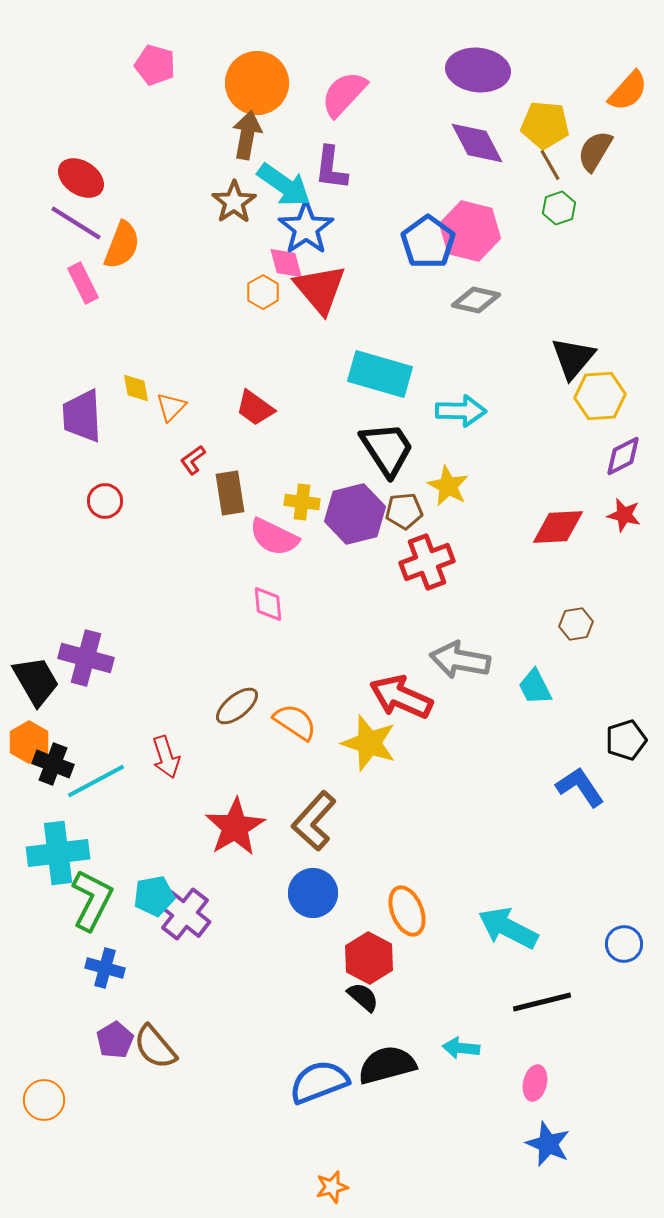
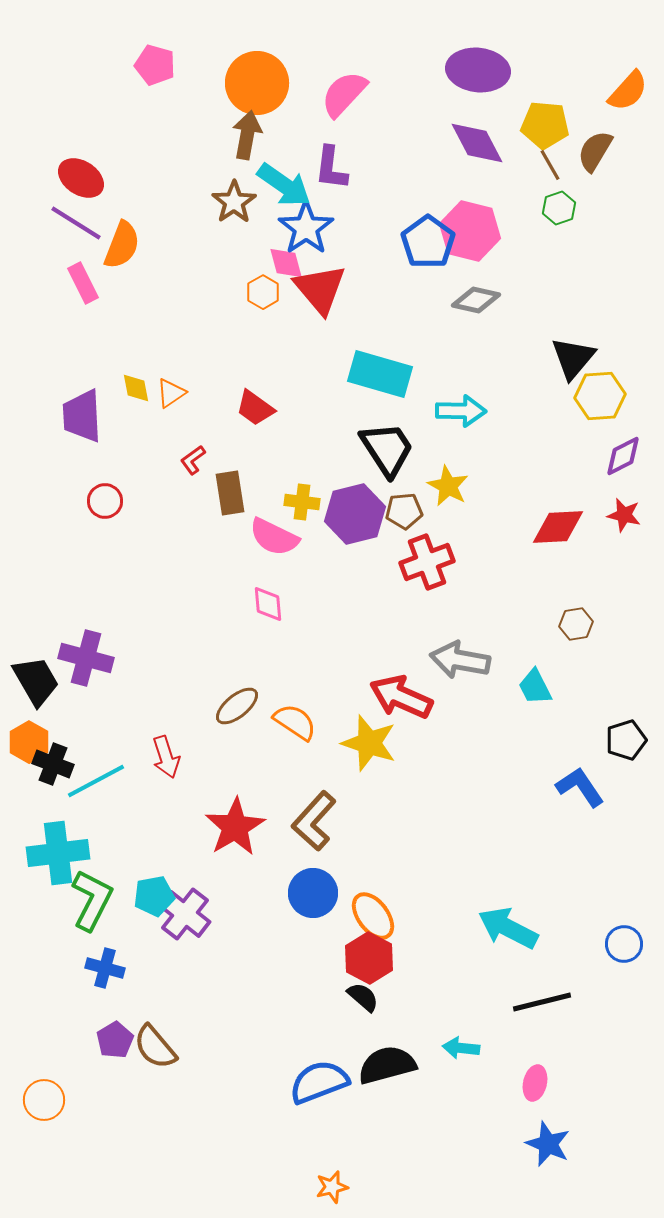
orange triangle at (171, 407): moved 14 px up; rotated 12 degrees clockwise
orange ellipse at (407, 911): moved 34 px left, 5 px down; rotated 15 degrees counterclockwise
